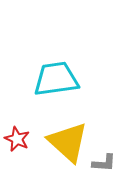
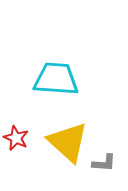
cyan trapezoid: rotated 12 degrees clockwise
red star: moved 1 px left, 1 px up
